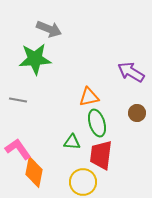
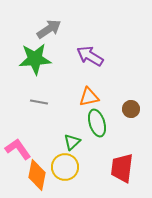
gray arrow: rotated 55 degrees counterclockwise
purple arrow: moved 41 px left, 16 px up
gray line: moved 21 px right, 2 px down
brown circle: moved 6 px left, 4 px up
green triangle: rotated 48 degrees counterclockwise
red trapezoid: moved 21 px right, 13 px down
orange diamond: moved 3 px right, 3 px down
yellow circle: moved 18 px left, 15 px up
